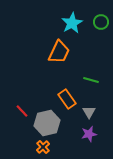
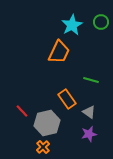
cyan star: moved 2 px down
gray triangle: rotated 24 degrees counterclockwise
